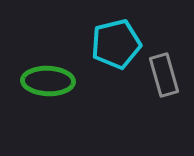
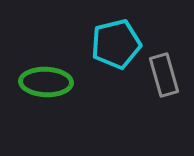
green ellipse: moved 2 px left, 1 px down
